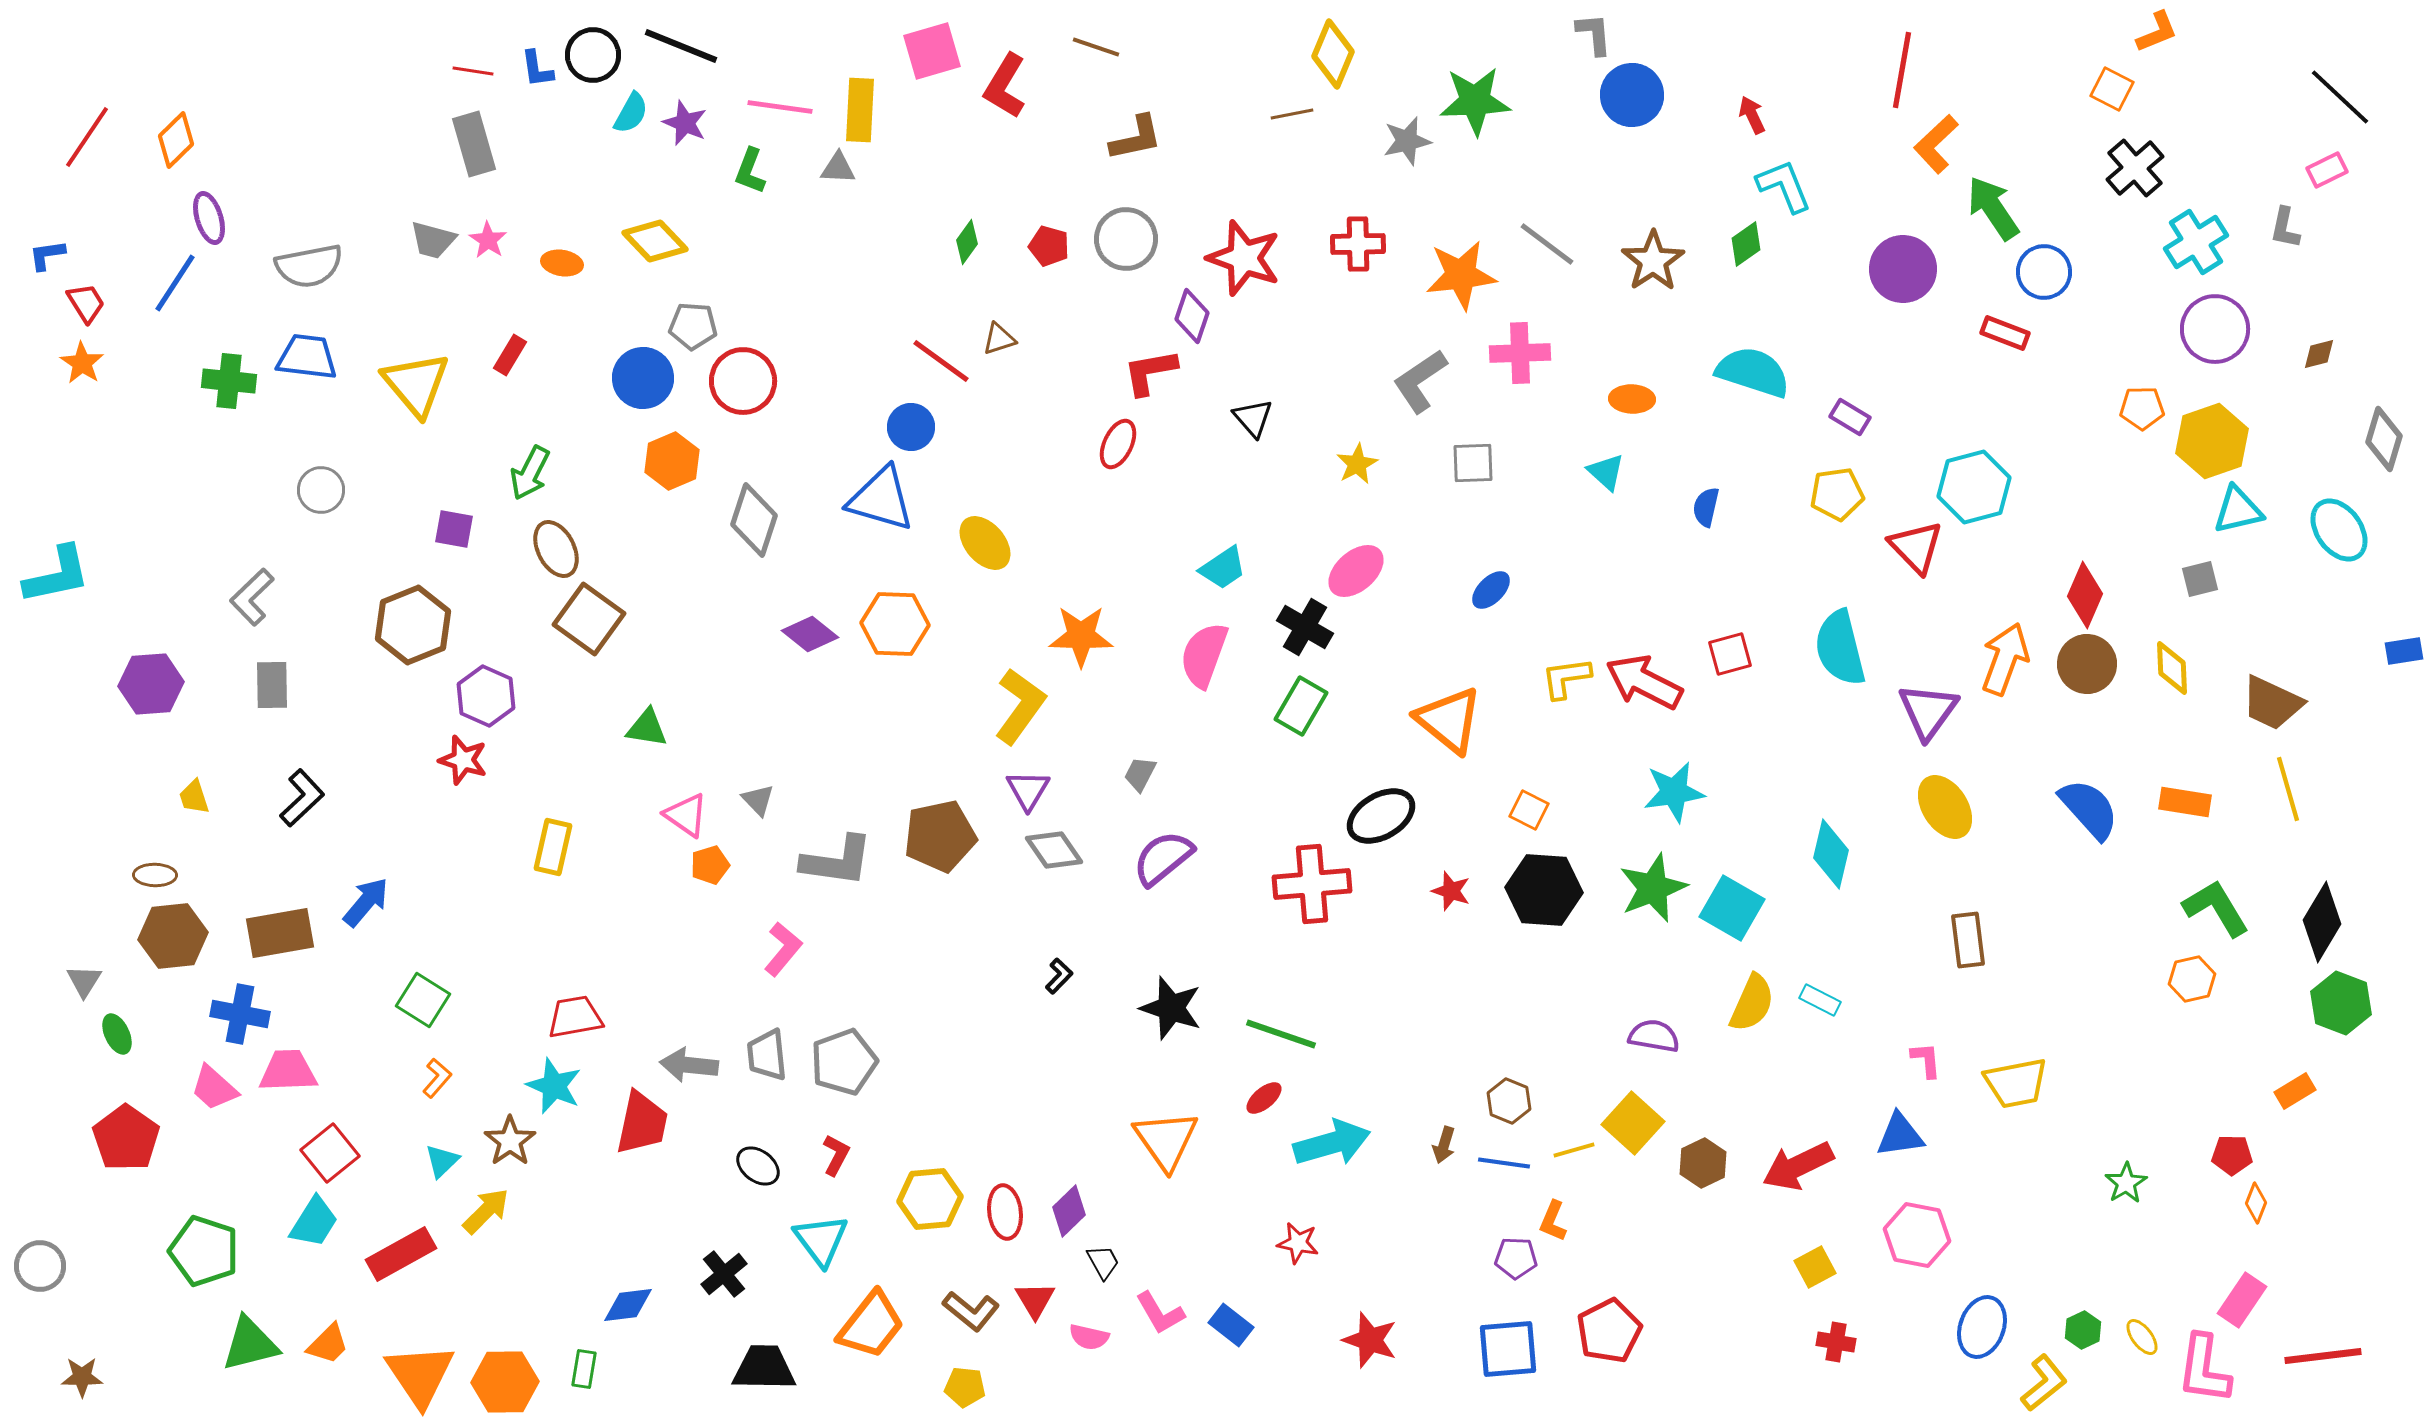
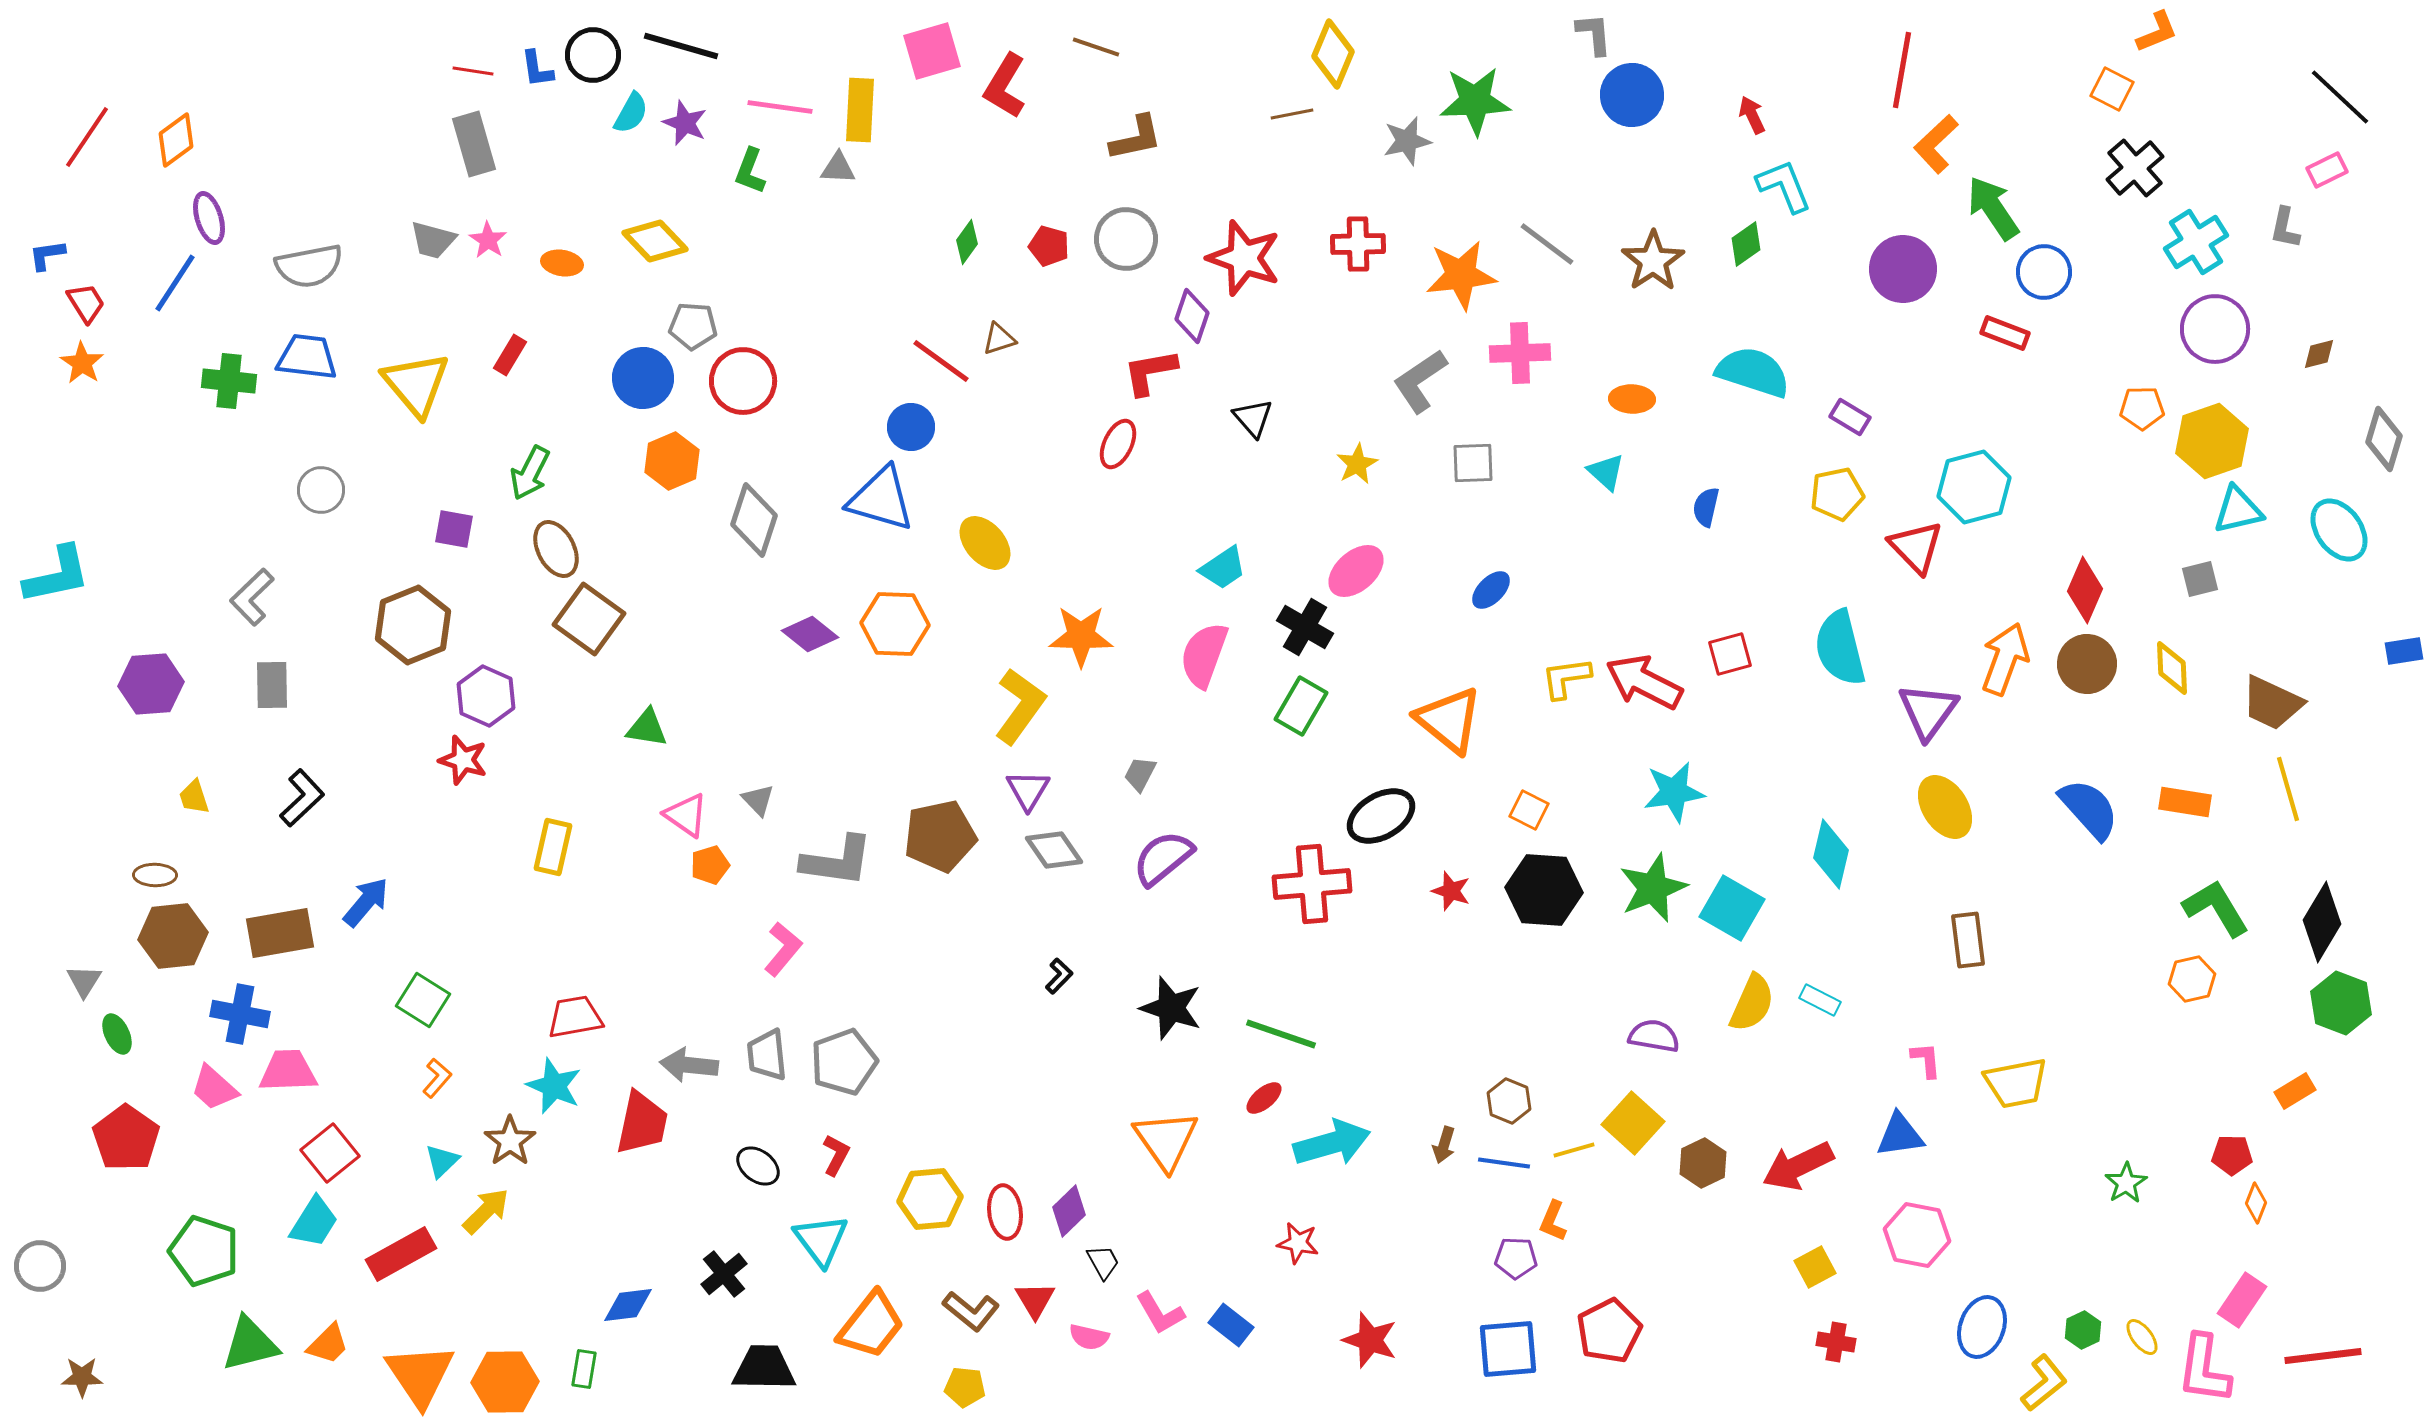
black line at (681, 46): rotated 6 degrees counterclockwise
orange diamond at (176, 140): rotated 8 degrees clockwise
yellow pentagon at (1837, 494): rotated 4 degrees counterclockwise
red diamond at (2085, 595): moved 5 px up
